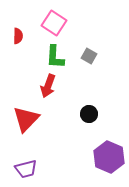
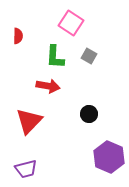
pink square: moved 17 px right
red arrow: rotated 100 degrees counterclockwise
red triangle: moved 3 px right, 2 px down
